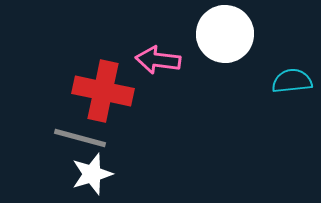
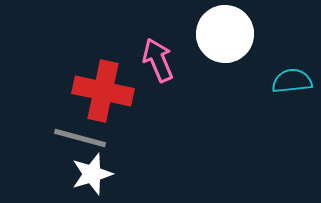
pink arrow: rotated 60 degrees clockwise
